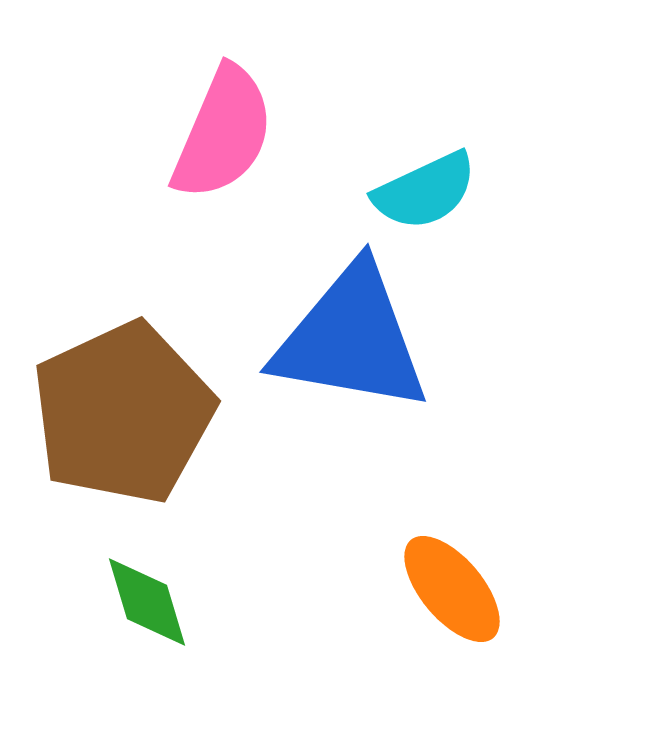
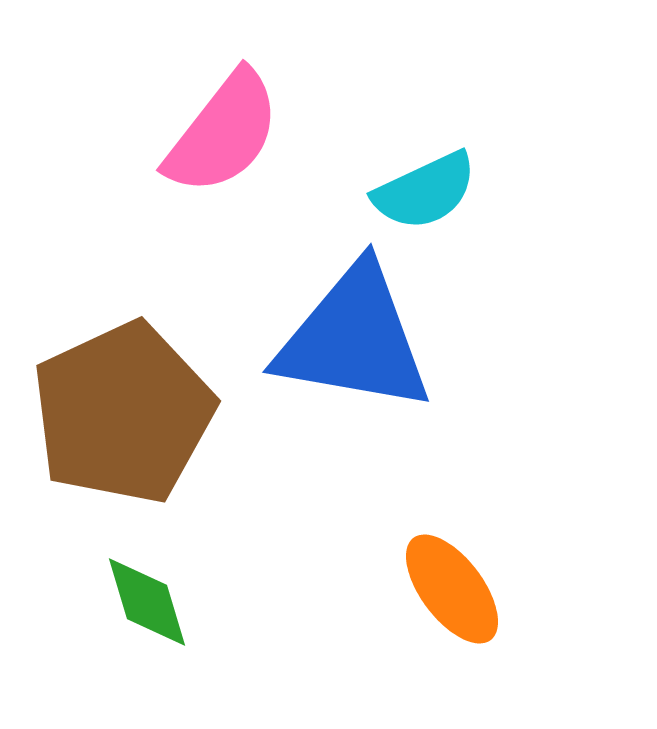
pink semicircle: rotated 15 degrees clockwise
blue triangle: moved 3 px right
orange ellipse: rotated 3 degrees clockwise
